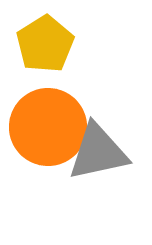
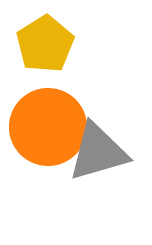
gray triangle: rotated 4 degrees counterclockwise
